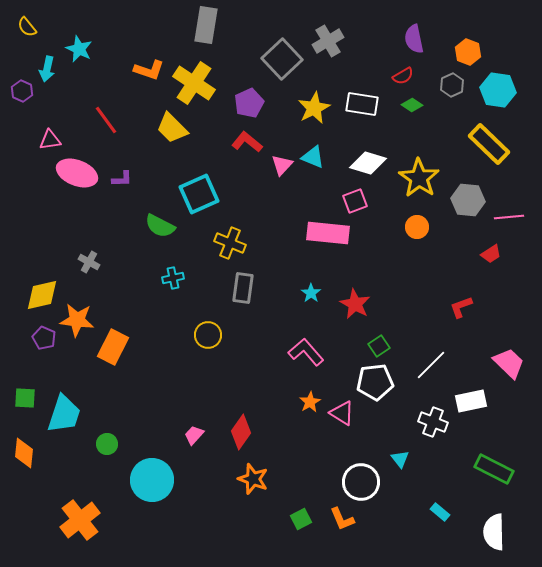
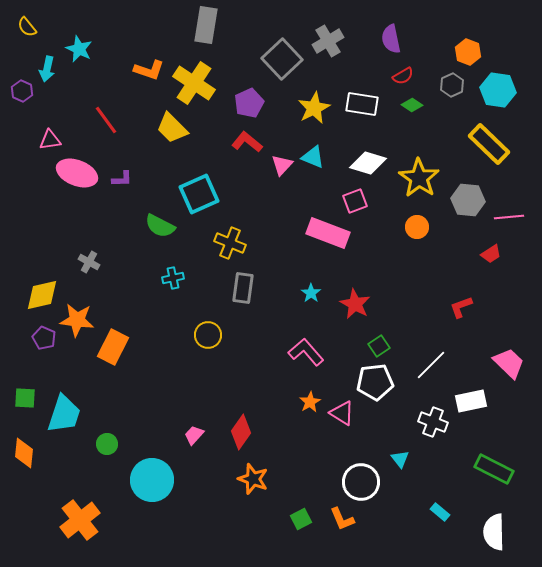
purple semicircle at (414, 39): moved 23 px left
pink rectangle at (328, 233): rotated 15 degrees clockwise
